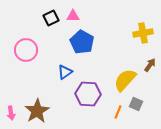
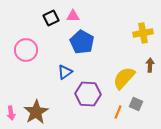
brown arrow: rotated 32 degrees counterclockwise
yellow semicircle: moved 1 px left, 2 px up
brown star: moved 1 px left, 1 px down
